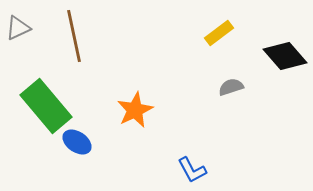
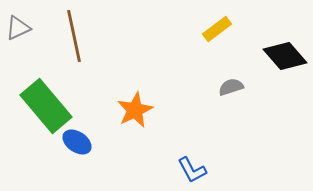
yellow rectangle: moved 2 px left, 4 px up
